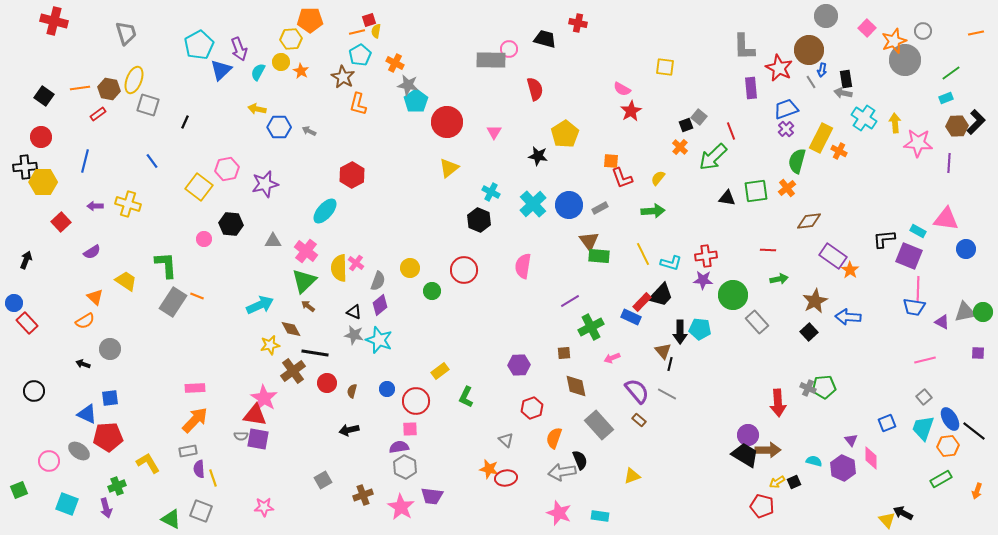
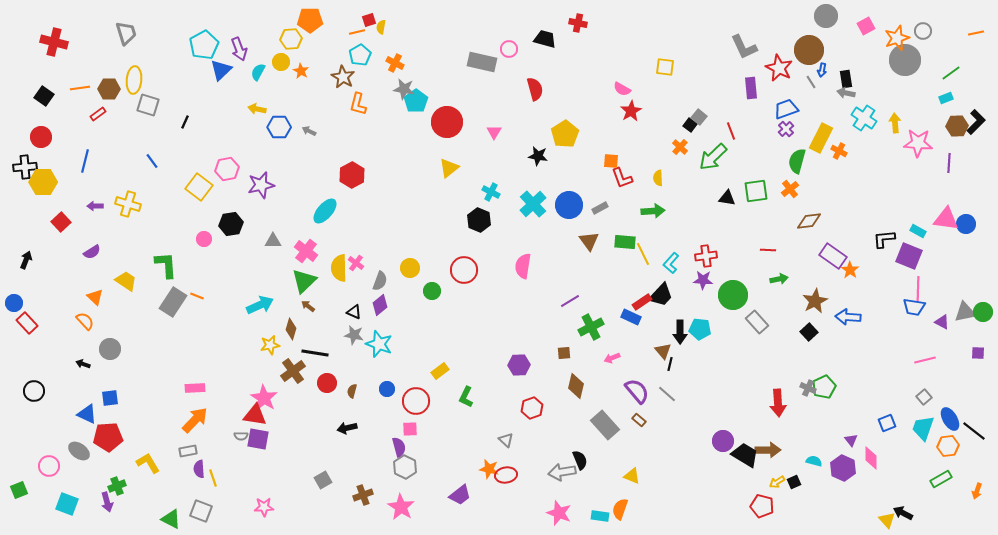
red cross at (54, 21): moved 21 px down
pink square at (867, 28): moved 1 px left, 2 px up; rotated 18 degrees clockwise
yellow semicircle at (376, 31): moved 5 px right, 4 px up
orange star at (894, 41): moved 3 px right, 3 px up
cyan pentagon at (199, 45): moved 5 px right
gray L-shape at (744, 47): rotated 24 degrees counterclockwise
gray rectangle at (491, 60): moved 9 px left, 2 px down; rotated 12 degrees clockwise
yellow ellipse at (134, 80): rotated 16 degrees counterclockwise
gray star at (408, 85): moved 4 px left, 4 px down
brown hexagon at (109, 89): rotated 10 degrees counterclockwise
gray arrow at (843, 93): moved 3 px right
black square at (686, 125): moved 4 px right; rotated 32 degrees counterclockwise
yellow semicircle at (658, 178): rotated 42 degrees counterclockwise
purple star at (265, 184): moved 4 px left, 1 px down
orange cross at (787, 188): moved 3 px right, 1 px down
black hexagon at (231, 224): rotated 15 degrees counterclockwise
blue circle at (966, 249): moved 25 px up
green rectangle at (599, 256): moved 26 px right, 14 px up
cyan L-shape at (671, 263): rotated 115 degrees clockwise
gray semicircle at (378, 281): moved 2 px right
red rectangle at (642, 302): rotated 12 degrees clockwise
orange semicircle at (85, 321): rotated 102 degrees counterclockwise
brown diamond at (291, 329): rotated 45 degrees clockwise
cyan star at (379, 340): moved 4 px down
brown diamond at (576, 386): rotated 25 degrees clockwise
green pentagon at (824, 387): rotated 20 degrees counterclockwise
gray line at (667, 394): rotated 12 degrees clockwise
gray rectangle at (599, 425): moved 6 px right
black arrow at (349, 430): moved 2 px left, 2 px up
purple circle at (748, 435): moved 25 px left, 6 px down
orange semicircle at (554, 438): moved 66 px right, 71 px down
purple semicircle at (399, 447): rotated 84 degrees clockwise
pink circle at (49, 461): moved 5 px down
yellow triangle at (632, 476): rotated 42 degrees clockwise
red ellipse at (506, 478): moved 3 px up
purple trapezoid at (432, 496): moved 28 px right, 1 px up; rotated 45 degrees counterclockwise
purple arrow at (106, 508): moved 1 px right, 6 px up
